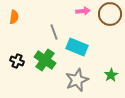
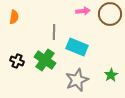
gray line: rotated 21 degrees clockwise
